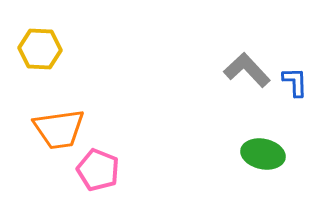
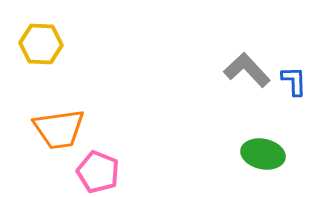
yellow hexagon: moved 1 px right, 5 px up
blue L-shape: moved 1 px left, 1 px up
pink pentagon: moved 2 px down
